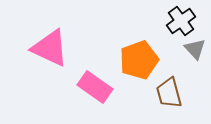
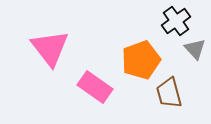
black cross: moved 5 px left
pink triangle: rotated 27 degrees clockwise
orange pentagon: moved 2 px right
